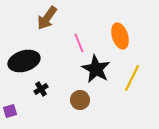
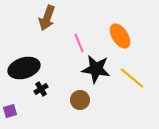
brown arrow: rotated 15 degrees counterclockwise
orange ellipse: rotated 15 degrees counterclockwise
black ellipse: moved 7 px down
black star: rotated 20 degrees counterclockwise
yellow line: rotated 76 degrees counterclockwise
